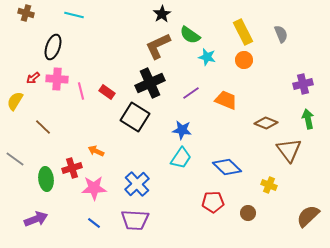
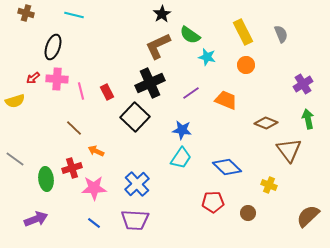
orange circle: moved 2 px right, 5 px down
purple cross: rotated 18 degrees counterclockwise
red rectangle: rotated 28 degrees clockwise
yellow semicircle: rotated 138 degrees counterclockwise
black square: rotated 12 degrees clockwise
brown line: moved 31 px right, 1 px down
